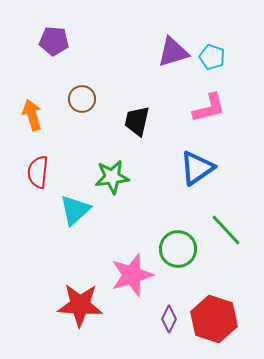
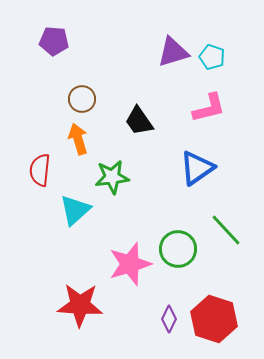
orange arrow: moved 46 px right, 24 px down
black trapezoid: moved 2 px right; rotated 48 degrees counterclockwise
red semicircle: moved 2 px right, 2 px up
pink star: moved 2 px left, 11 px up
